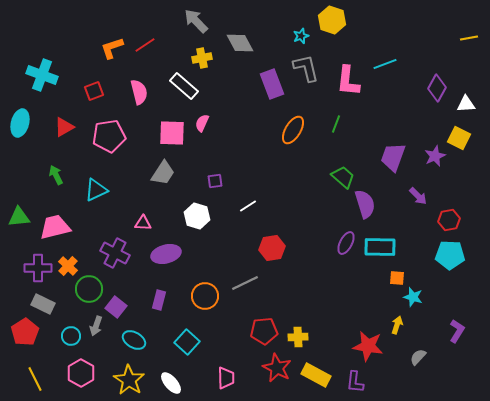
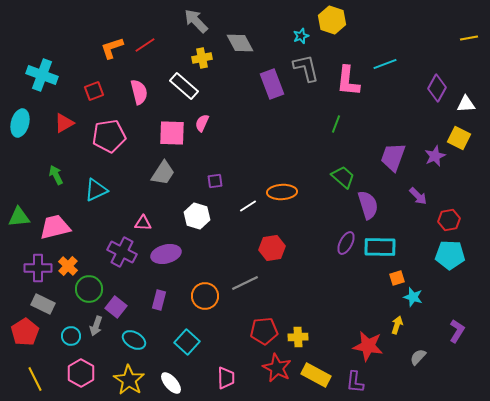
red triangle at (64, 127): moved 4 px up
orange ellipse at (293, 130): moved 11 px left, 62 px down; rotated 56 degrees clockwise
purple semicircle at (365, 204): moved 3 px right, 1 px down
purple cross at (115, 253): moved 7 px right, 1 px up
orange square at (397, 278): rotated 21 degrees counterclockwise
